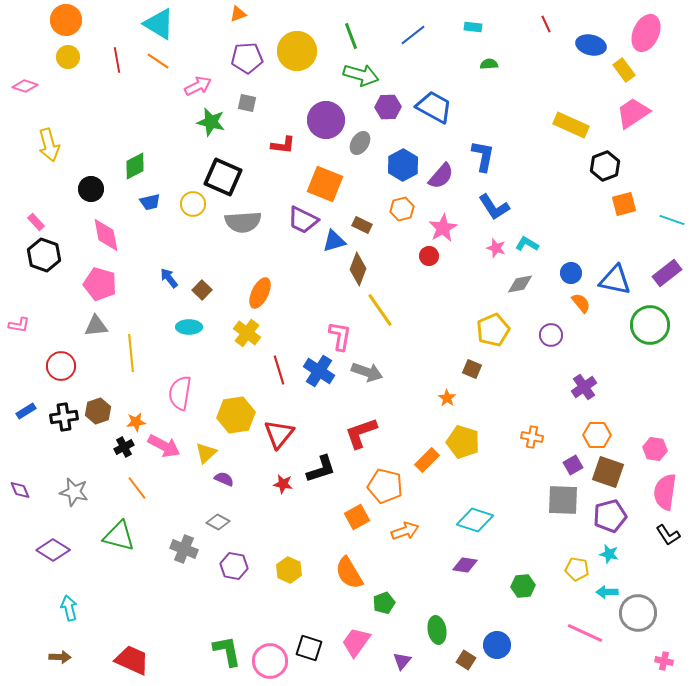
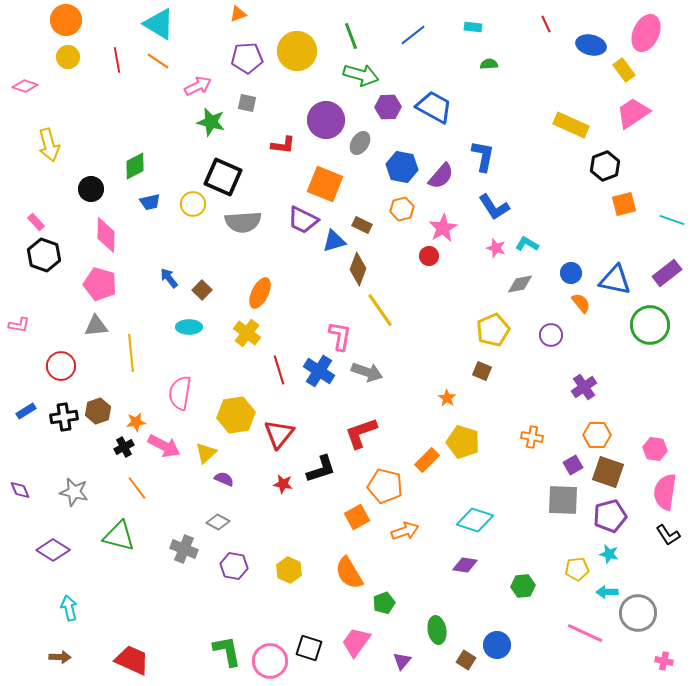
blue hexagon at (403, 165): moved 1 px left, 2 px down; rotated 20 degrees counterclockwise
pink diamond at (106, 235): rotated 12 degrees clockwise
brown square at (472, 369): moved 10 px right, 2 px down
yellow pentagon at (577, 569): rotated 15 degrees counterclockwise
